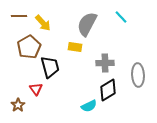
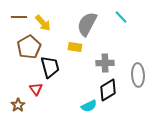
brown line: moved 1 px down
